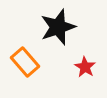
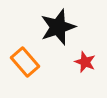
red star: moved 5 px up; rotated 10 degrees counterclockwise
